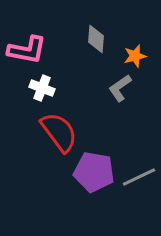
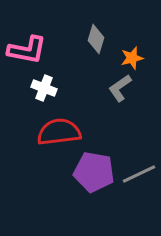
gray diamond: rotated 12 degrees clockwise
orange star: moved 3 px left, 2 px down
white cross: moved 2 px right
red semicircle: rotated 60 degrees counterclockwise
gray line: moved 3 px up
